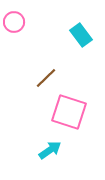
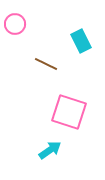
pink circle: moved 1 px right, 2 px down
cyan rectangle: moved 6 px down; rotated 10 degrees clockwise
brown line: moved 14 px up; rotated 70 degrees clockwise
